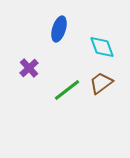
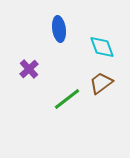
blue ellipse: rotated 25 degrees counterclockwise
purple cross: moved 1 px down
green line: moved 9 px down
